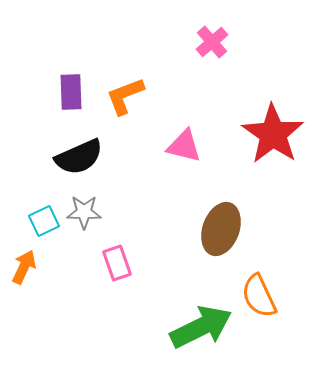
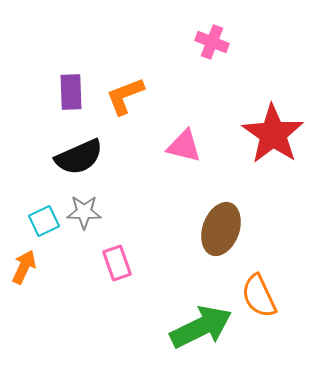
pink cross: rotated 28 degrees counterclockwise
